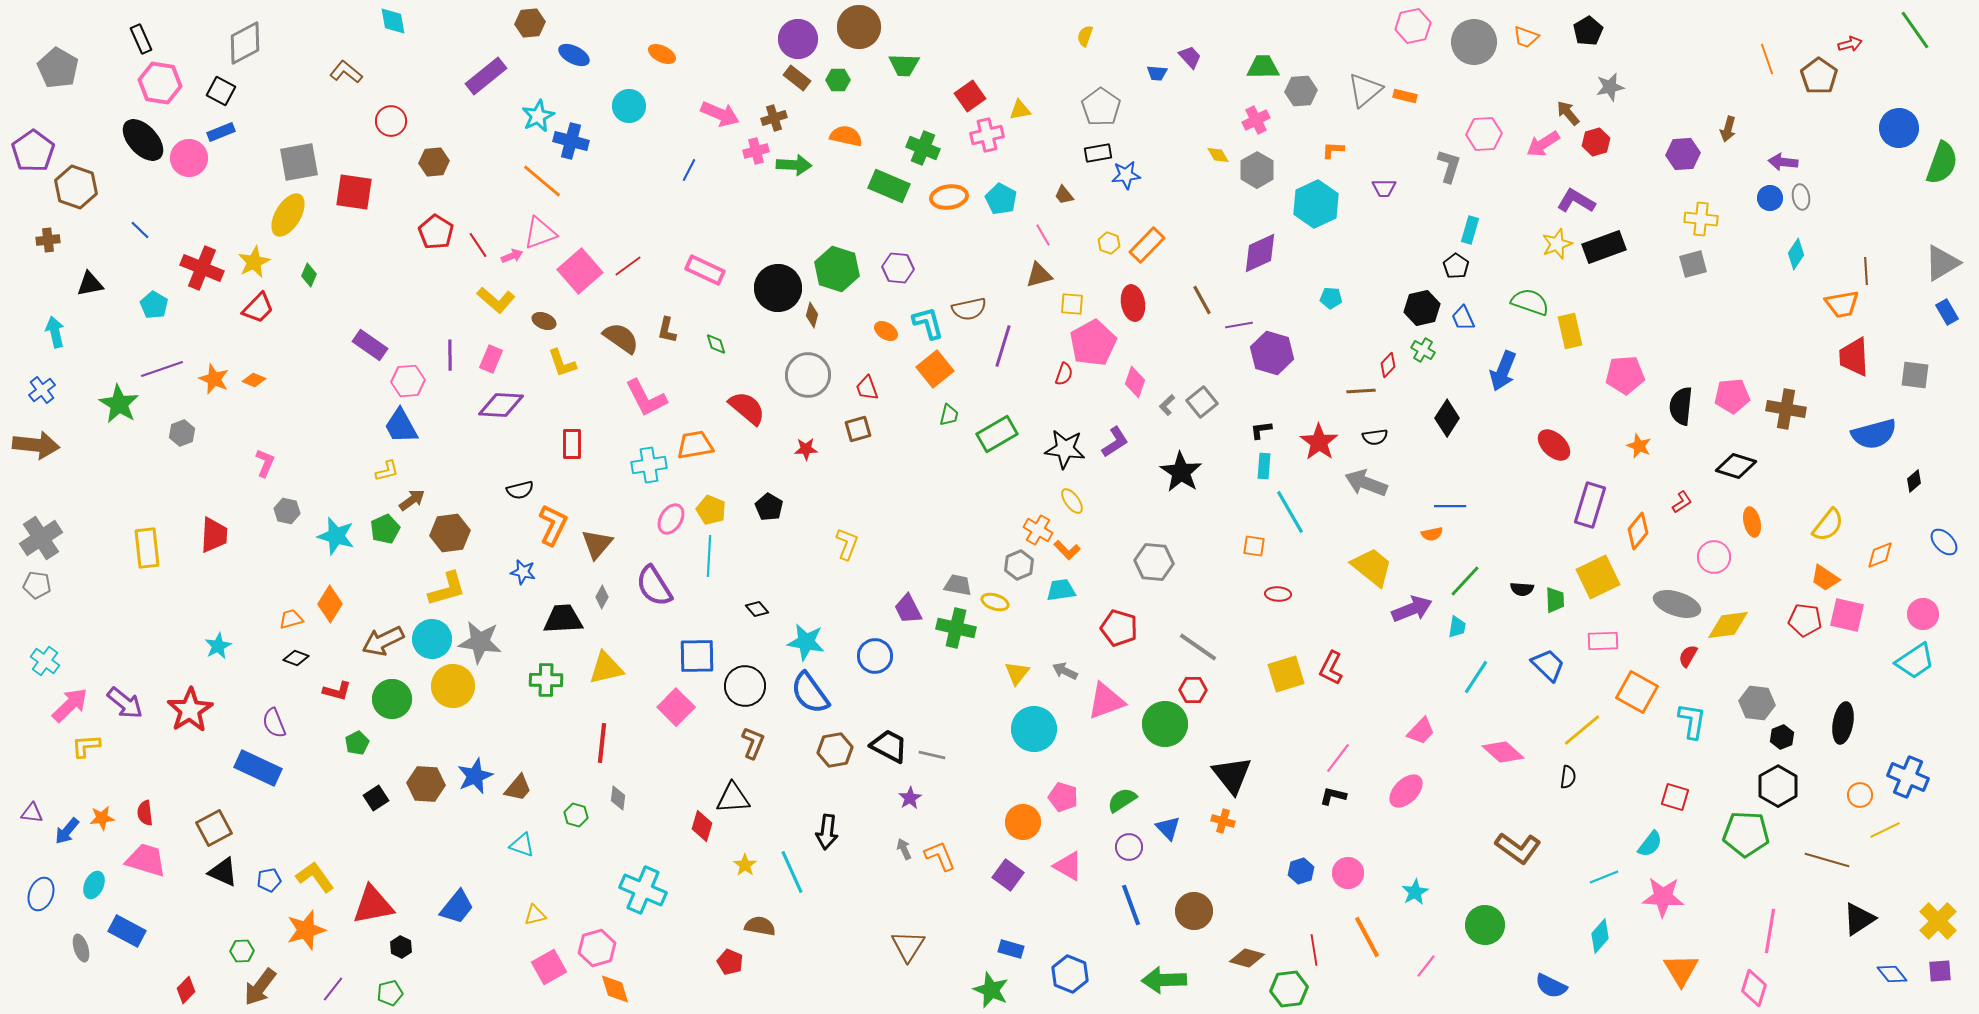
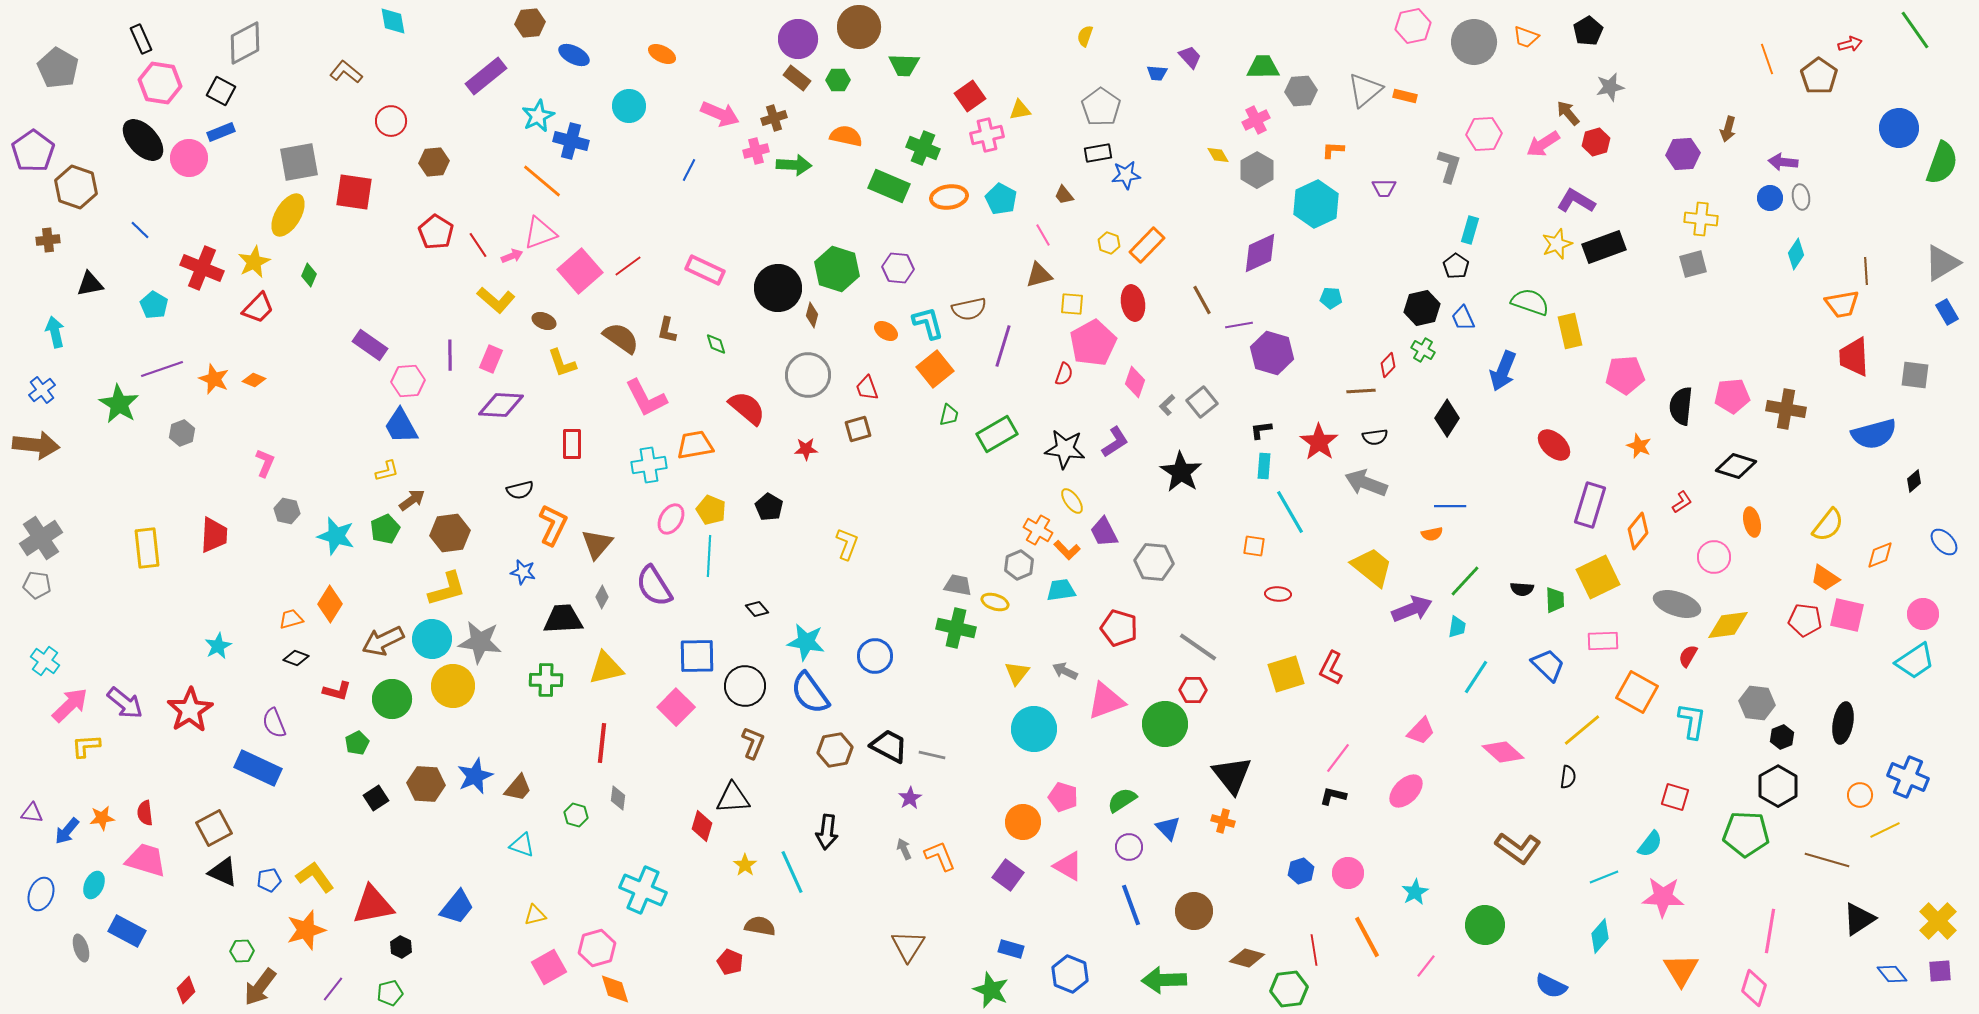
purple trapezoid at (908, 609): moved 196 px right, 77 px up
